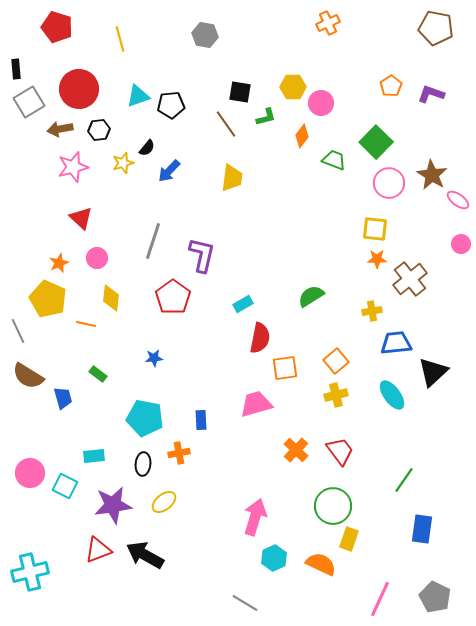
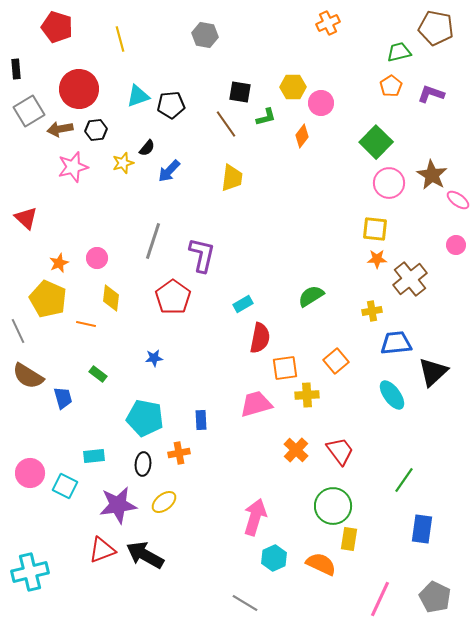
gray square at (29, 102): moved 9 px down
black hexagon at (99, 130): moved 3 px left
green trapezoid at (334, 160): moved 65 px right, 108 px up; rotated 35 degrees counterclockwise
red triangle at (81, 218): moved 55 px left
pink circle at (461, 244): moved 5 px left, 1 px down
yellow cross at (336, 395): moved 29 px left; rotated 10 degrees clockwise
purple star at (113, 505): moved 5 px right
yellow rectangle at (349, 539): rotated 10 degrees counterclockwise
red triangle at (98, 550): moved 4 px right
